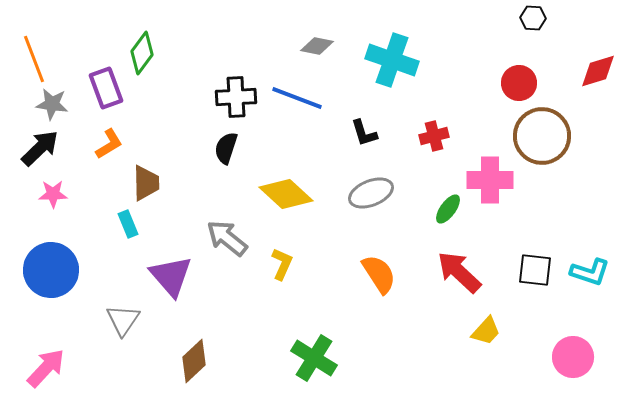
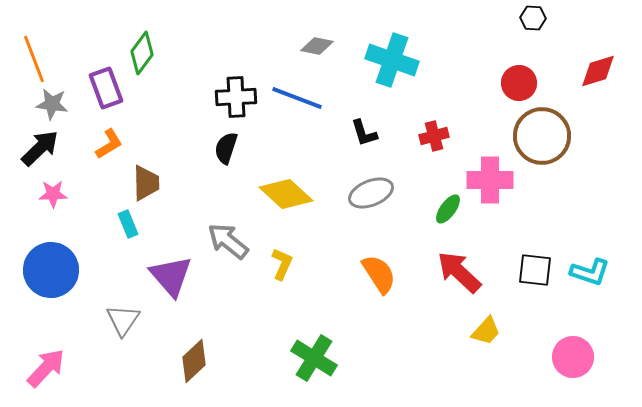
gray arrow: moved 1 px right, 3 px down
